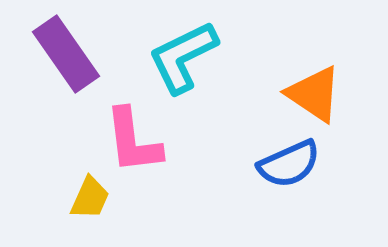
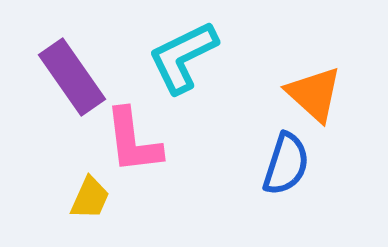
purple rectangle: moved 6 px right, 23 px down
orange triangle: rotated 8 degrees clockwise
blue semicircle: moved 3 px left; rotated 48 degrees counterclockwise
